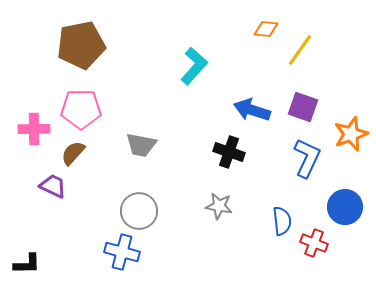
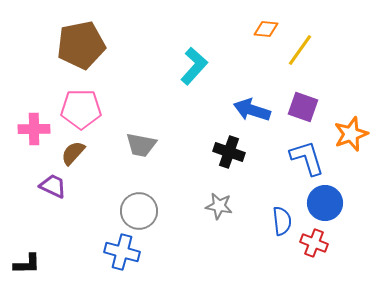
blue L-shape: rotated 42 degrees counterclockwise
blue circle: moved 20 px left, 4 px up
